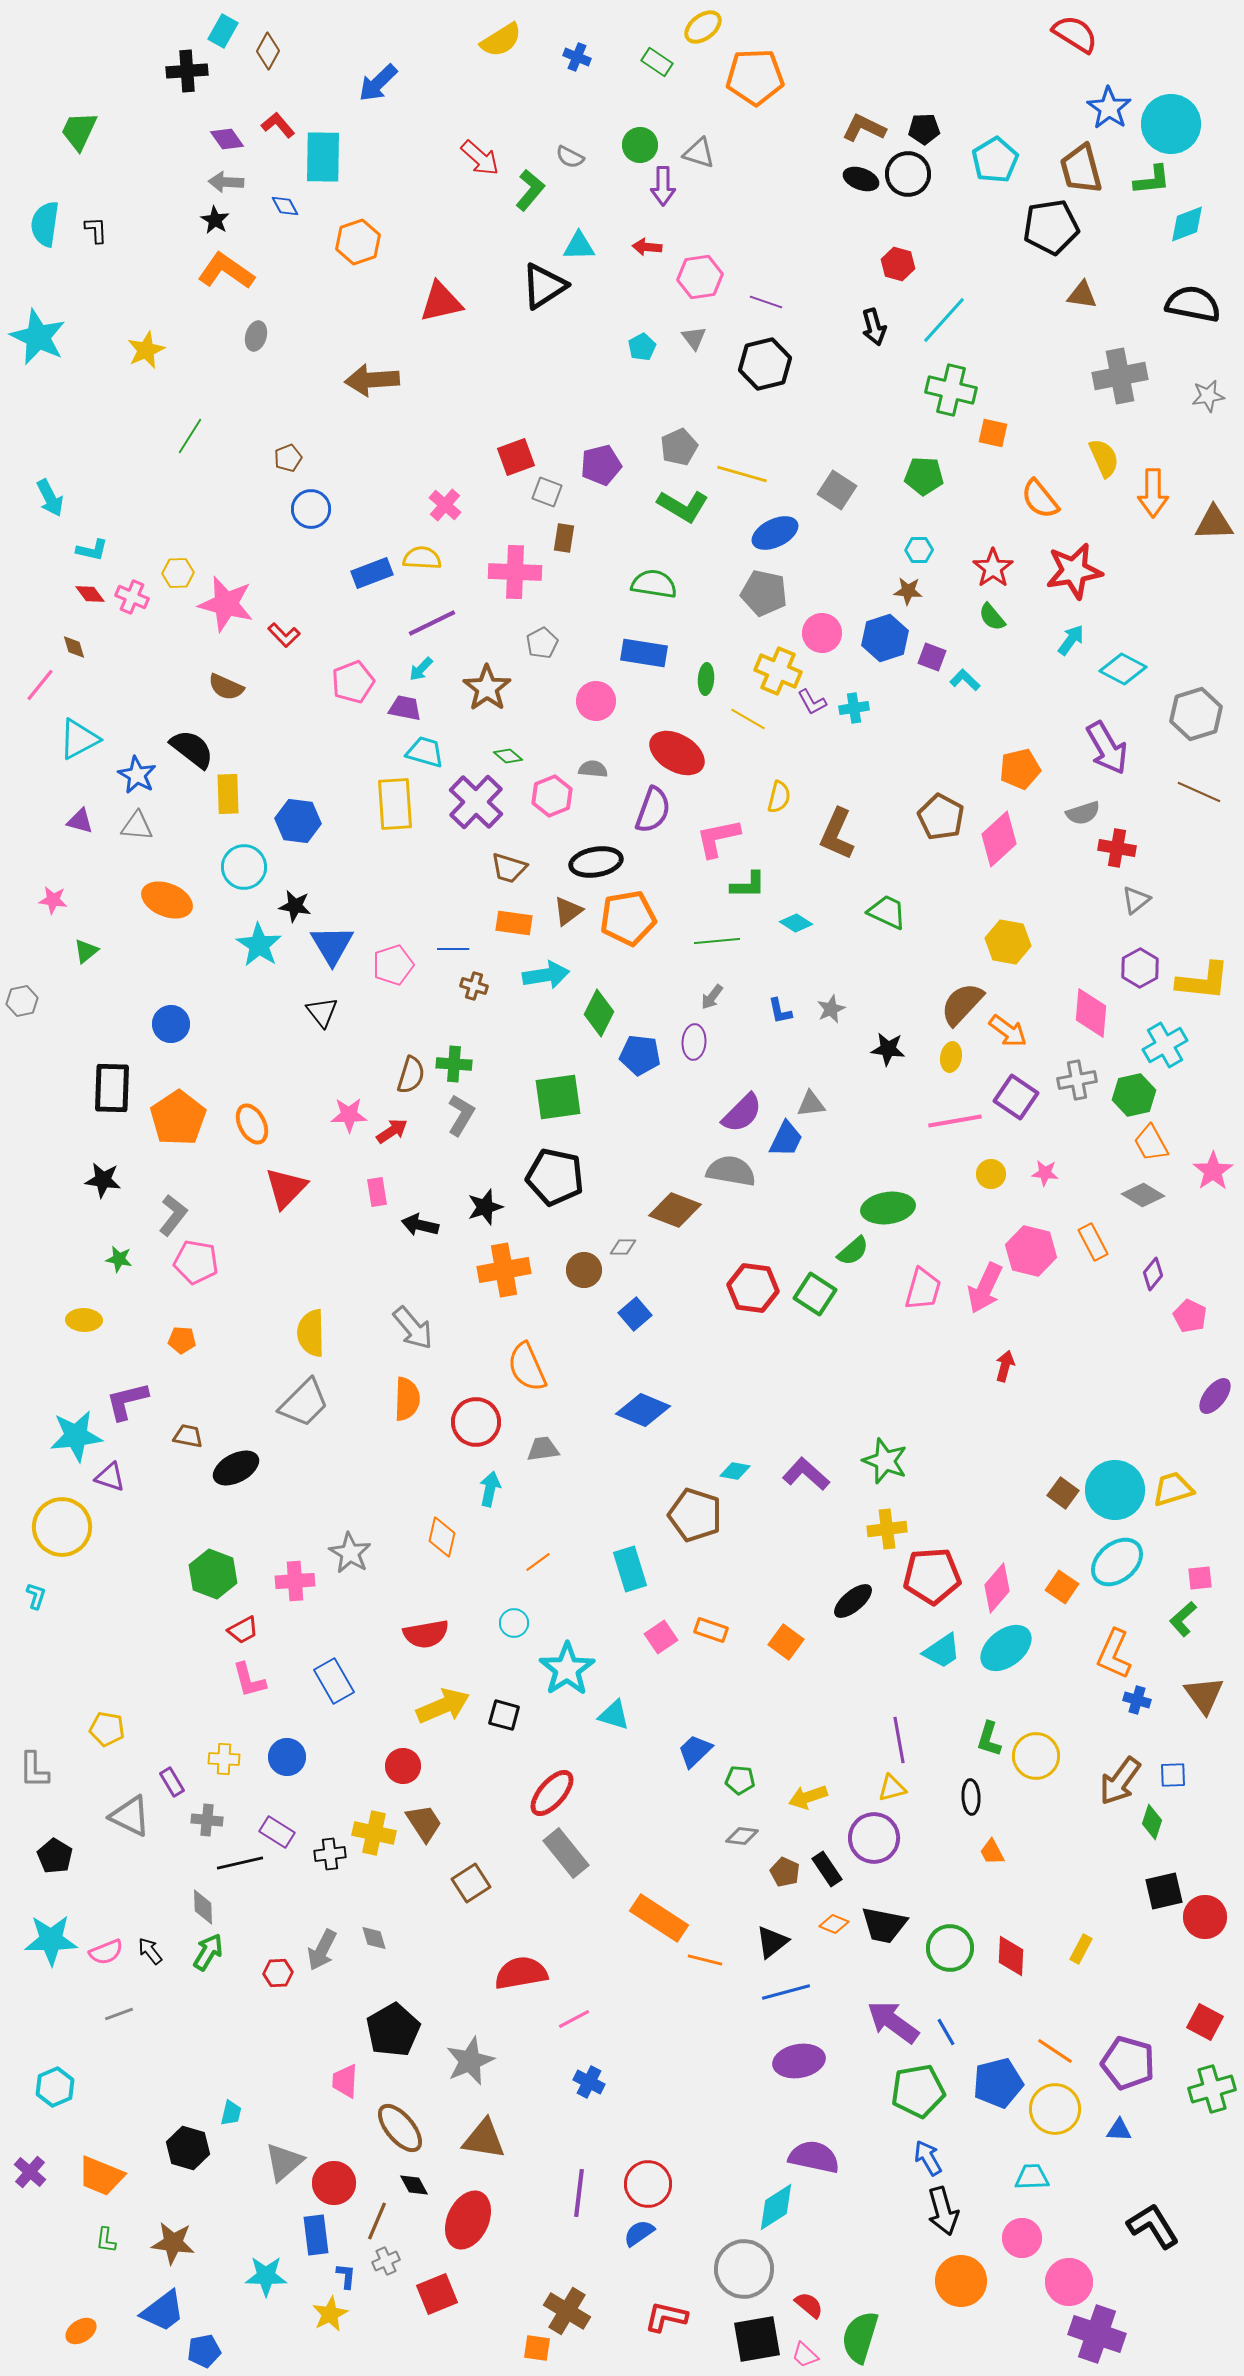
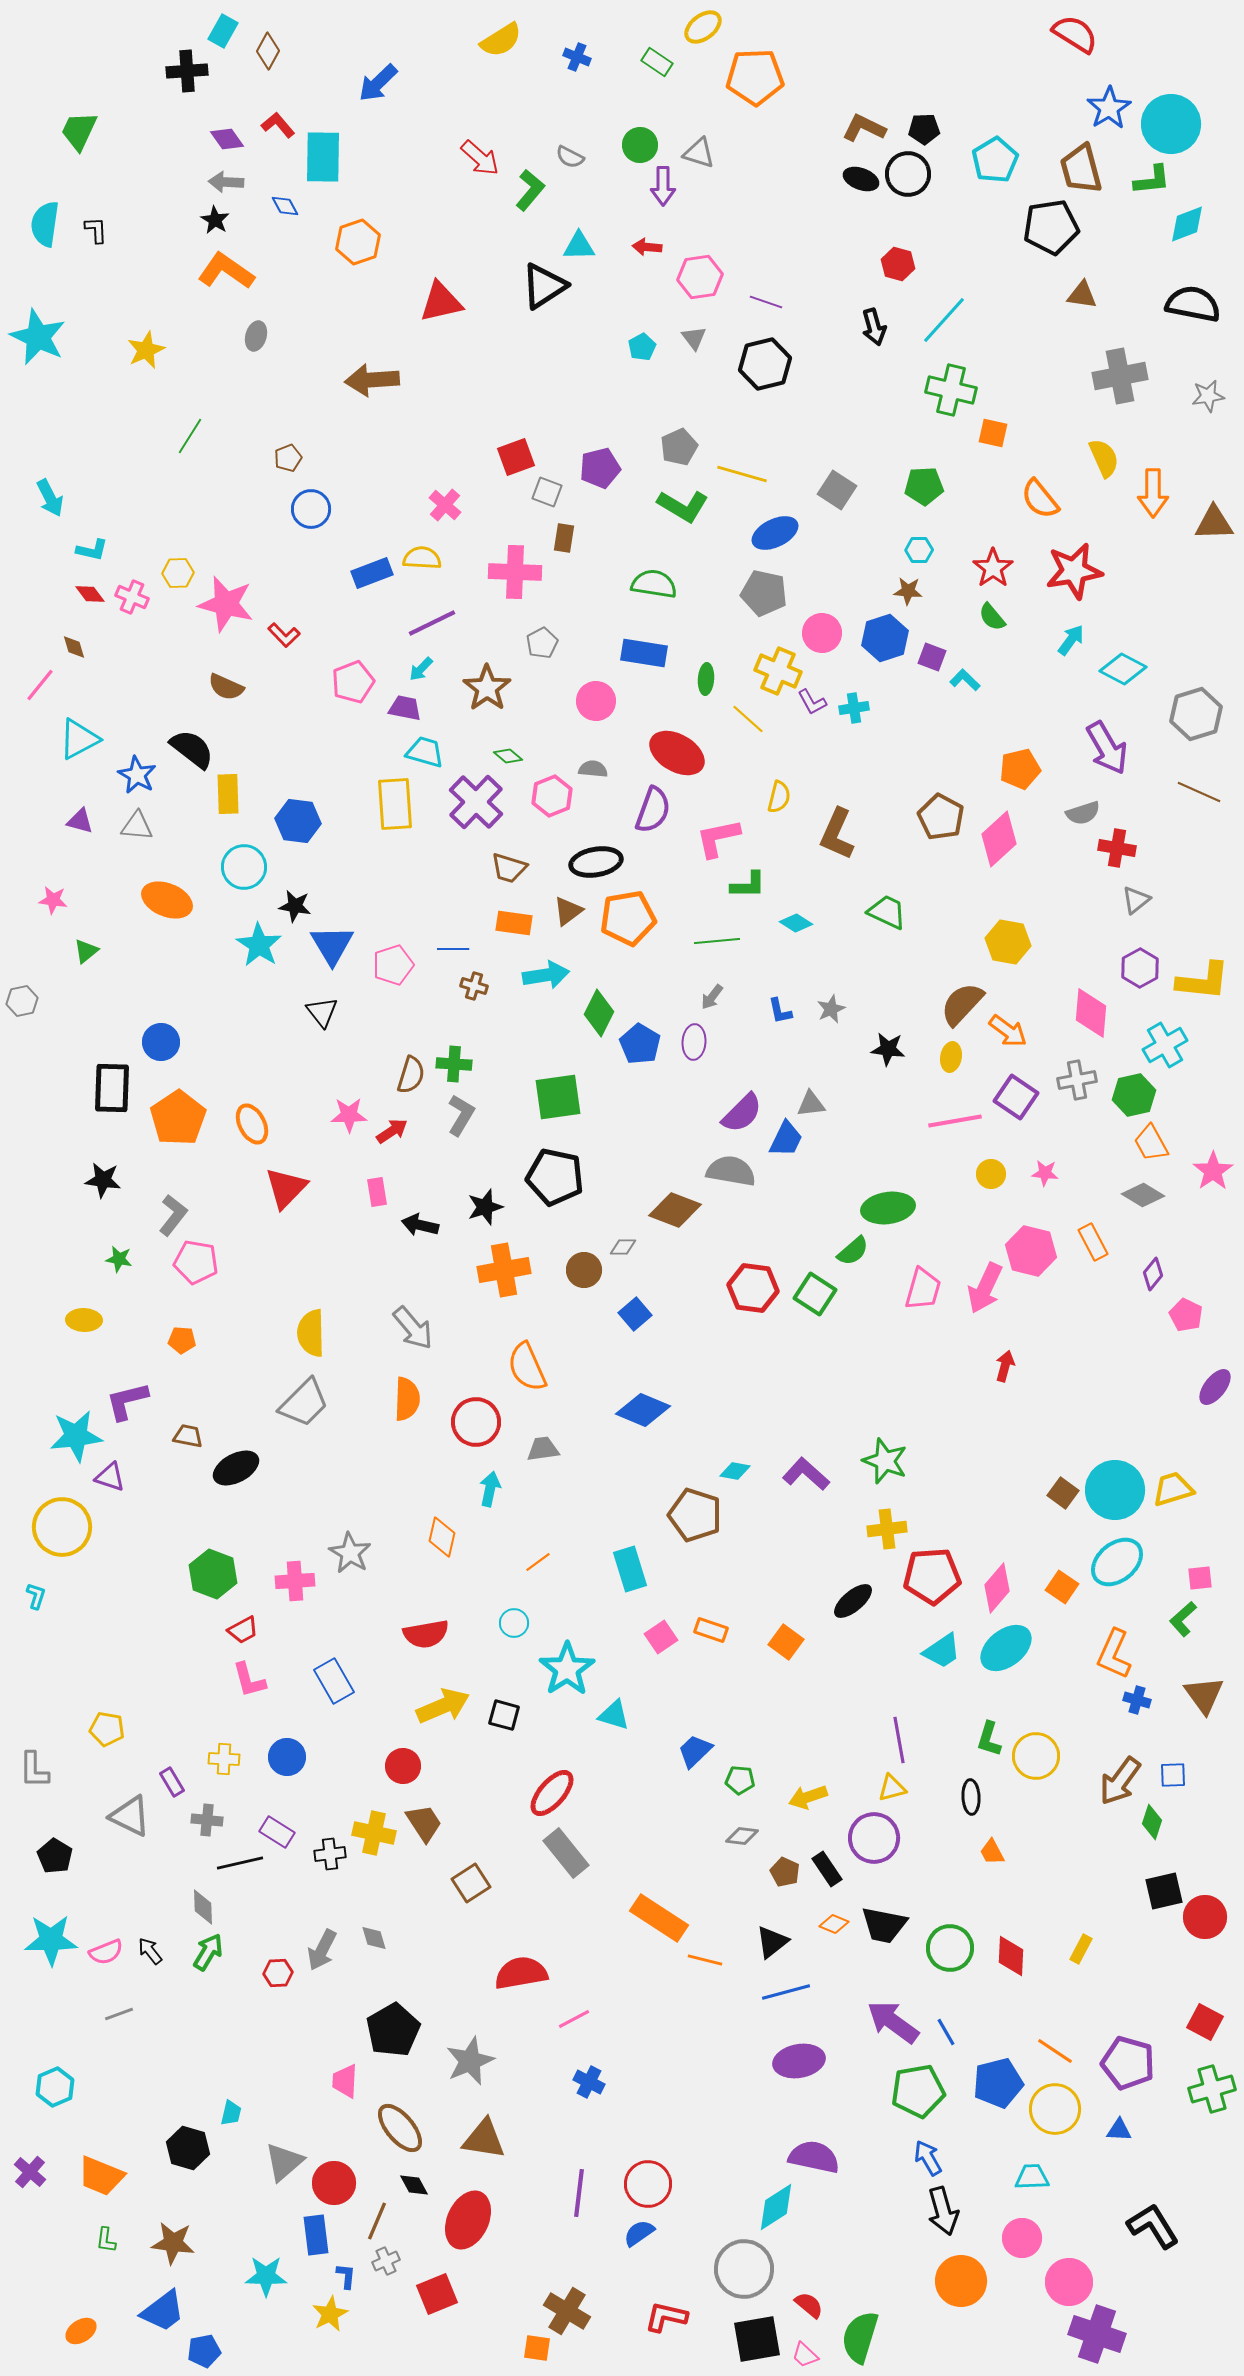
blue star at (1109, 108): rotated 6 degrees clockwise
purple pentagon at (601, 465): moved 1 px left, 3 px down
green pentagon at (924, 476): moved 10 px down; rotated 6 degrees counterclockwise
yellow line at (748, 719): rotated 12 degrees clockwise
blue circle at (171, 1024): moved 10 px left, 18 px down
blue pentagon at (640, 1055): moved 11 px up; rotated 24 degrees clockwise
pink pentagon at (1190, 1316): moved 4 px left, 1 px up
purple ellipse at (1215, 1396): moved 9 px up
